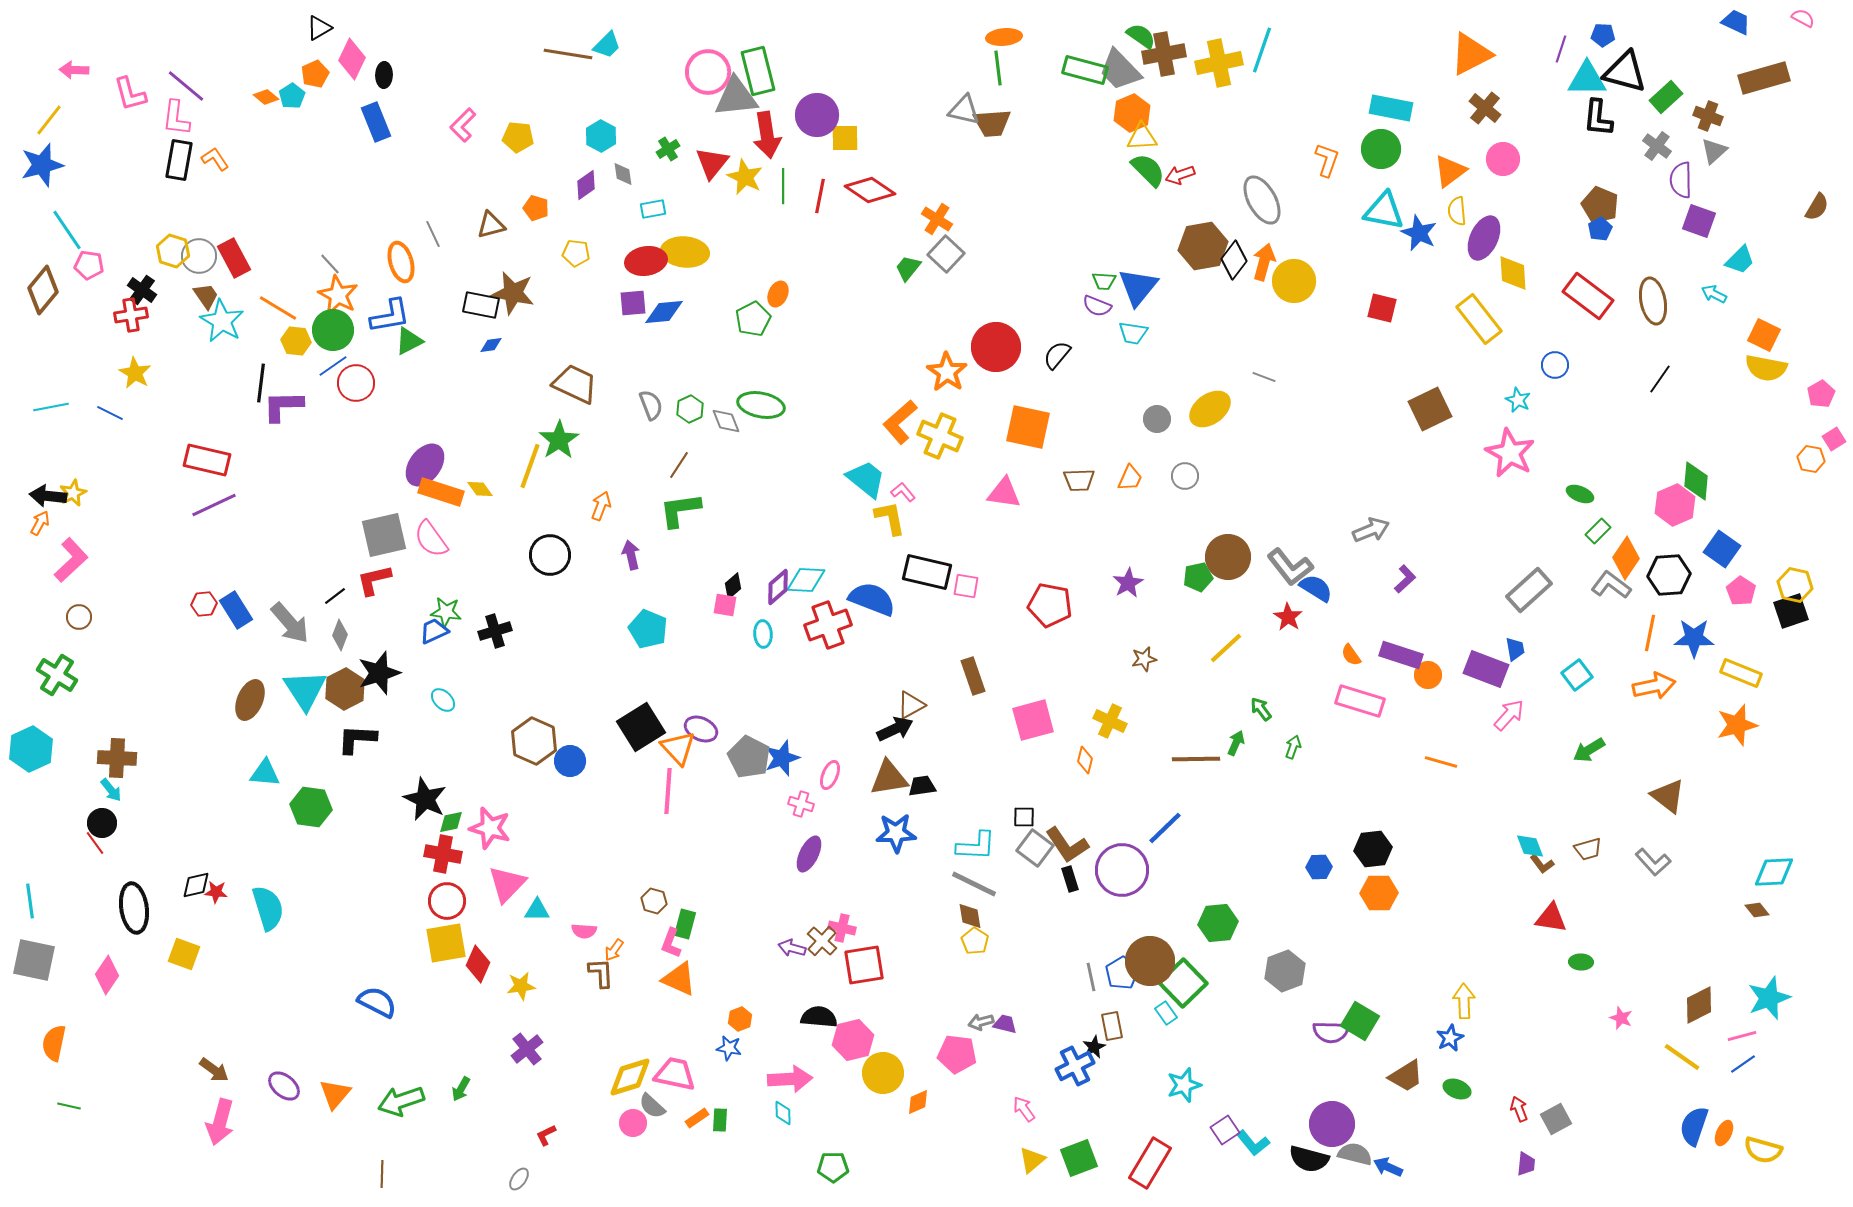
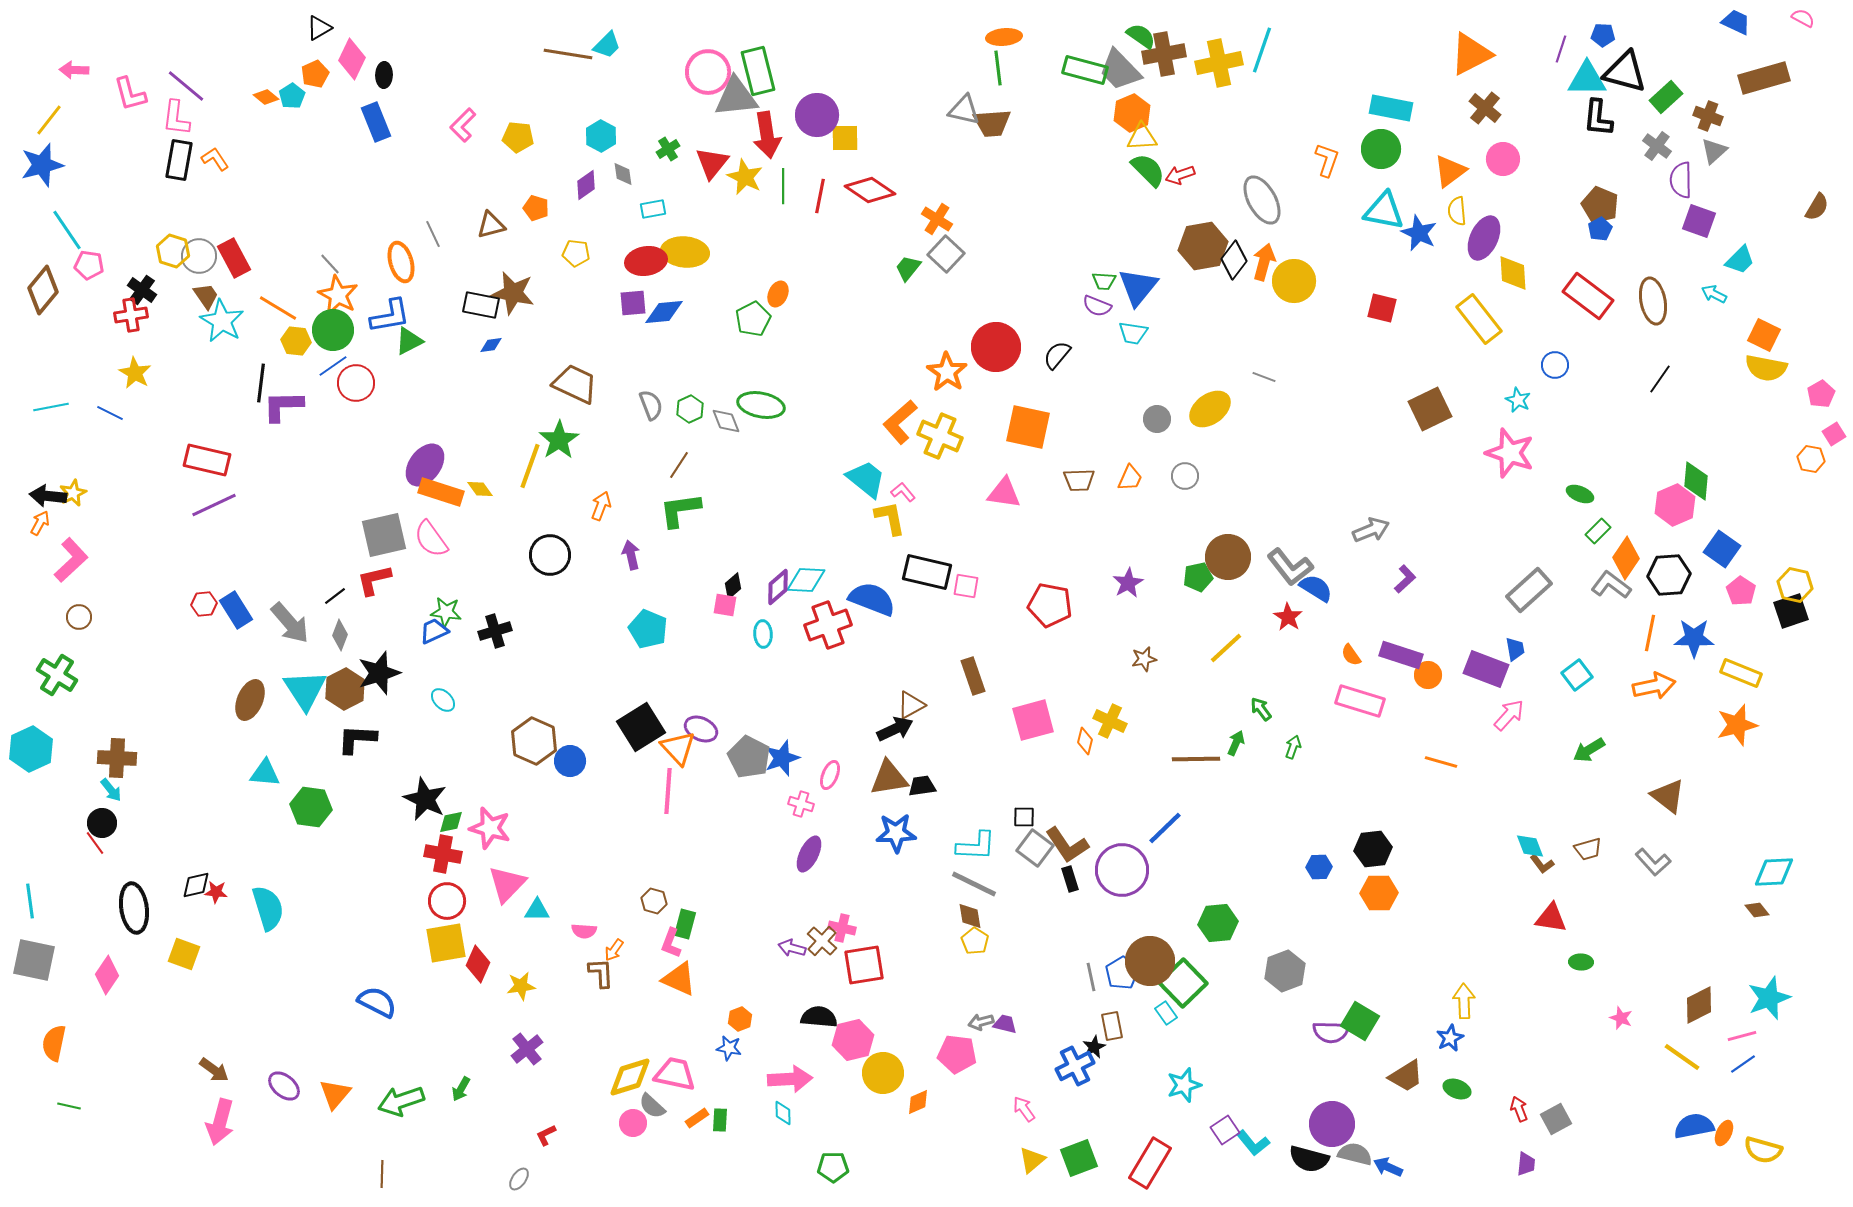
pink square at (1834, 439): moved 5 px up
pink star at (1510, 453): rotated 9 degrees counterclockwise
orange diamond at (1085, 760): moved 19 px up
blue semicircle at (1694, 1126): rotated 60 degrees clockwise
